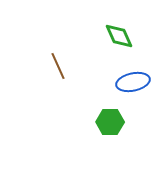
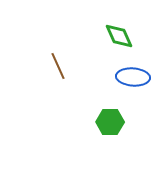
blue ellipse: moved 5 px up; rotated 16 degrees clockwise
